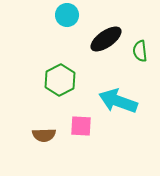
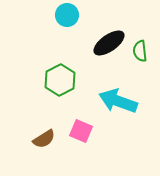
black ellipse: moved 3 px right, 4 px down
pink square: moved 5 px down; rotated 20 degrees clockwise
brown semicircle: moved 4 px down; rotated 30 degrees counterclockwise
